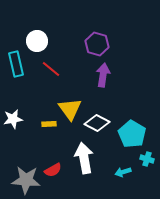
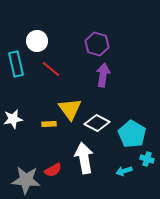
cyan arrow: moved 1 px right, 1 px up
